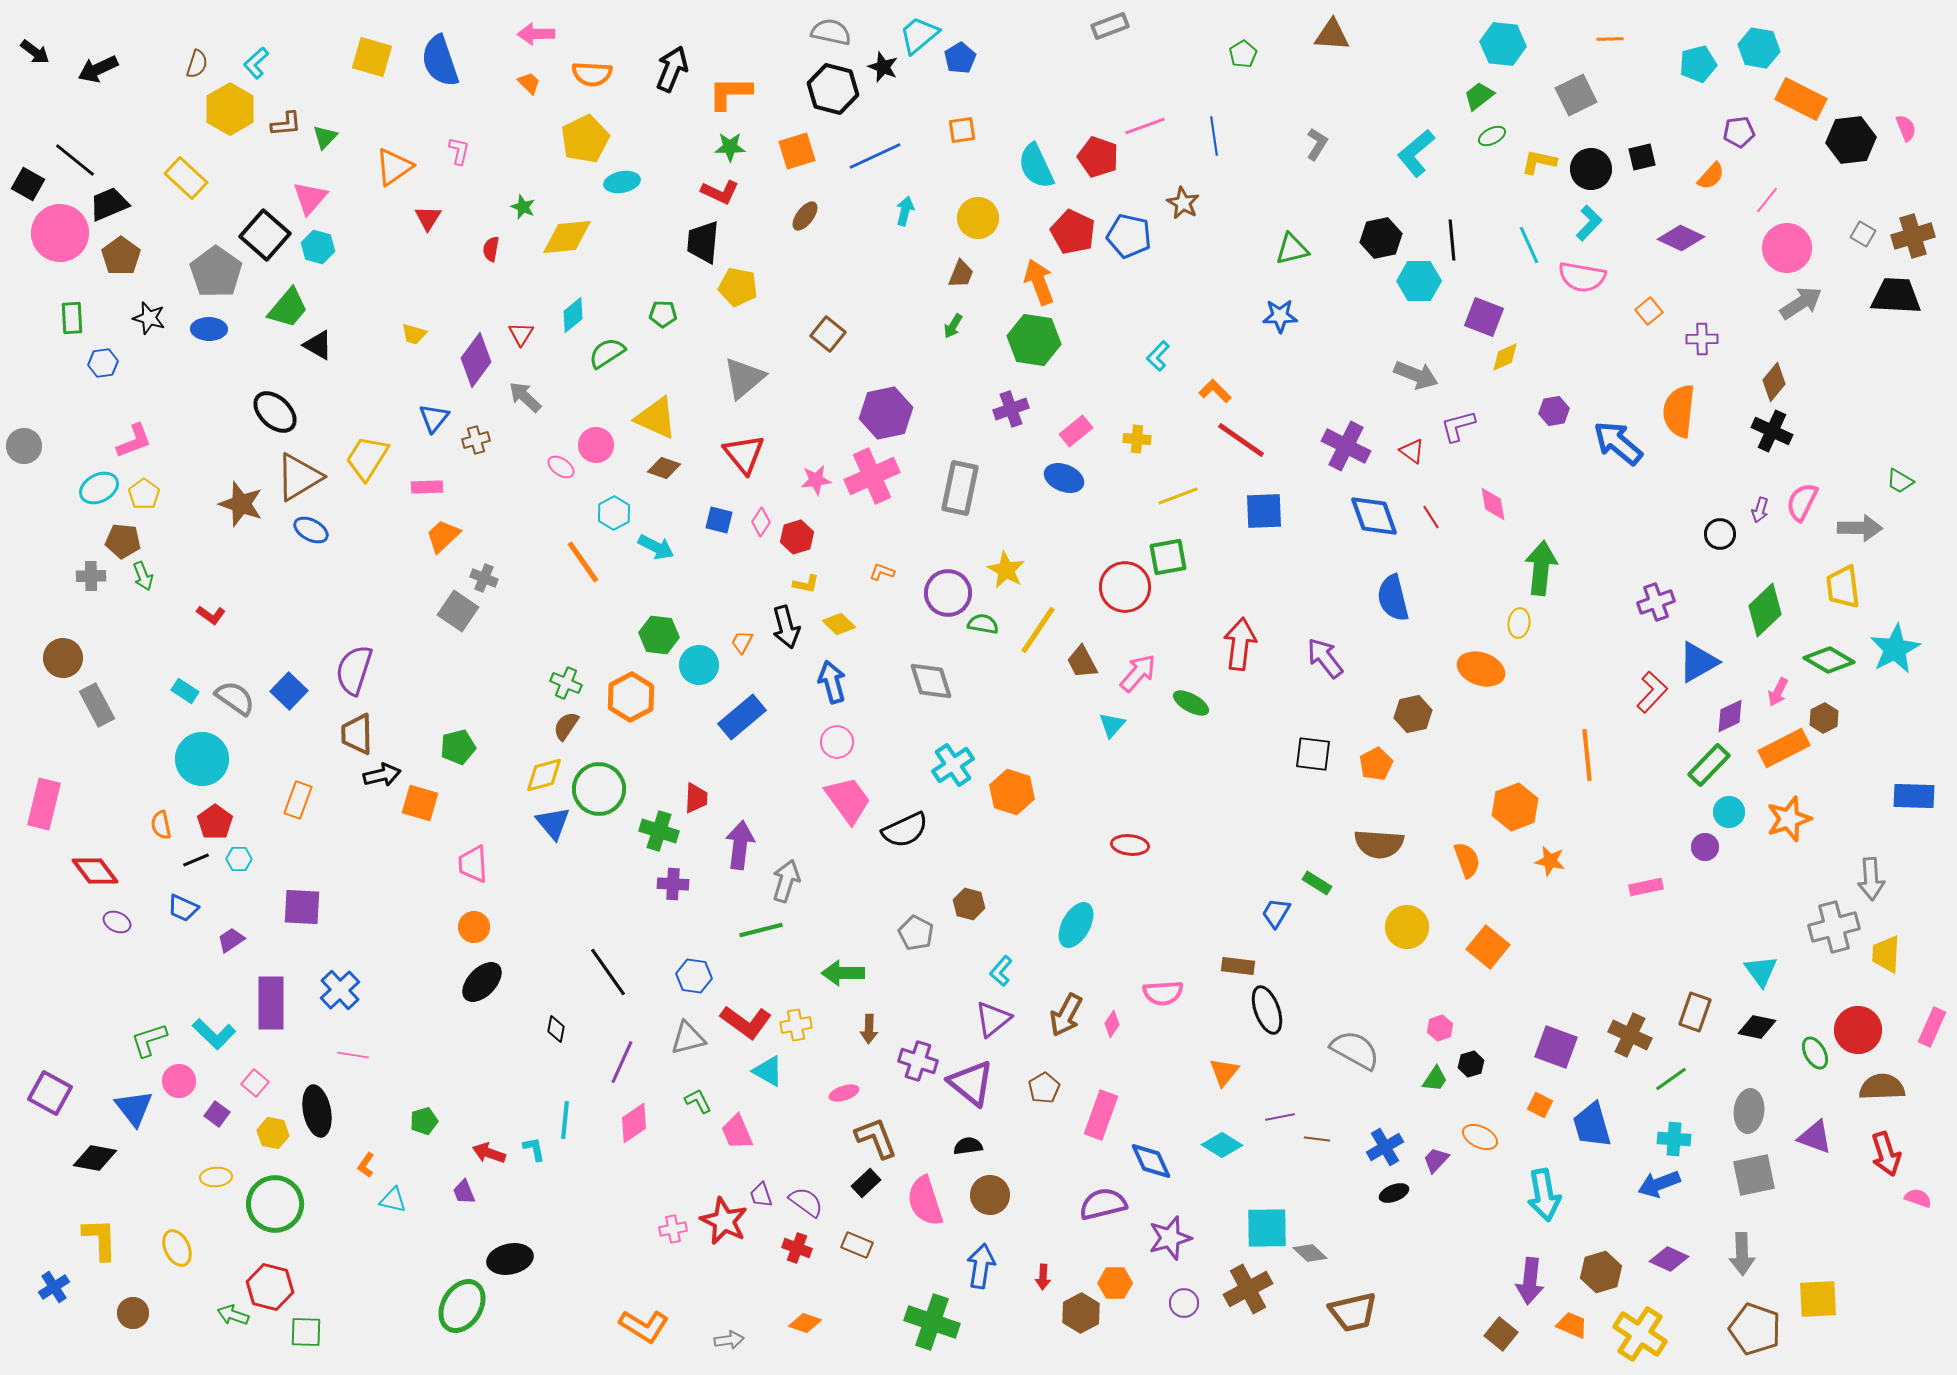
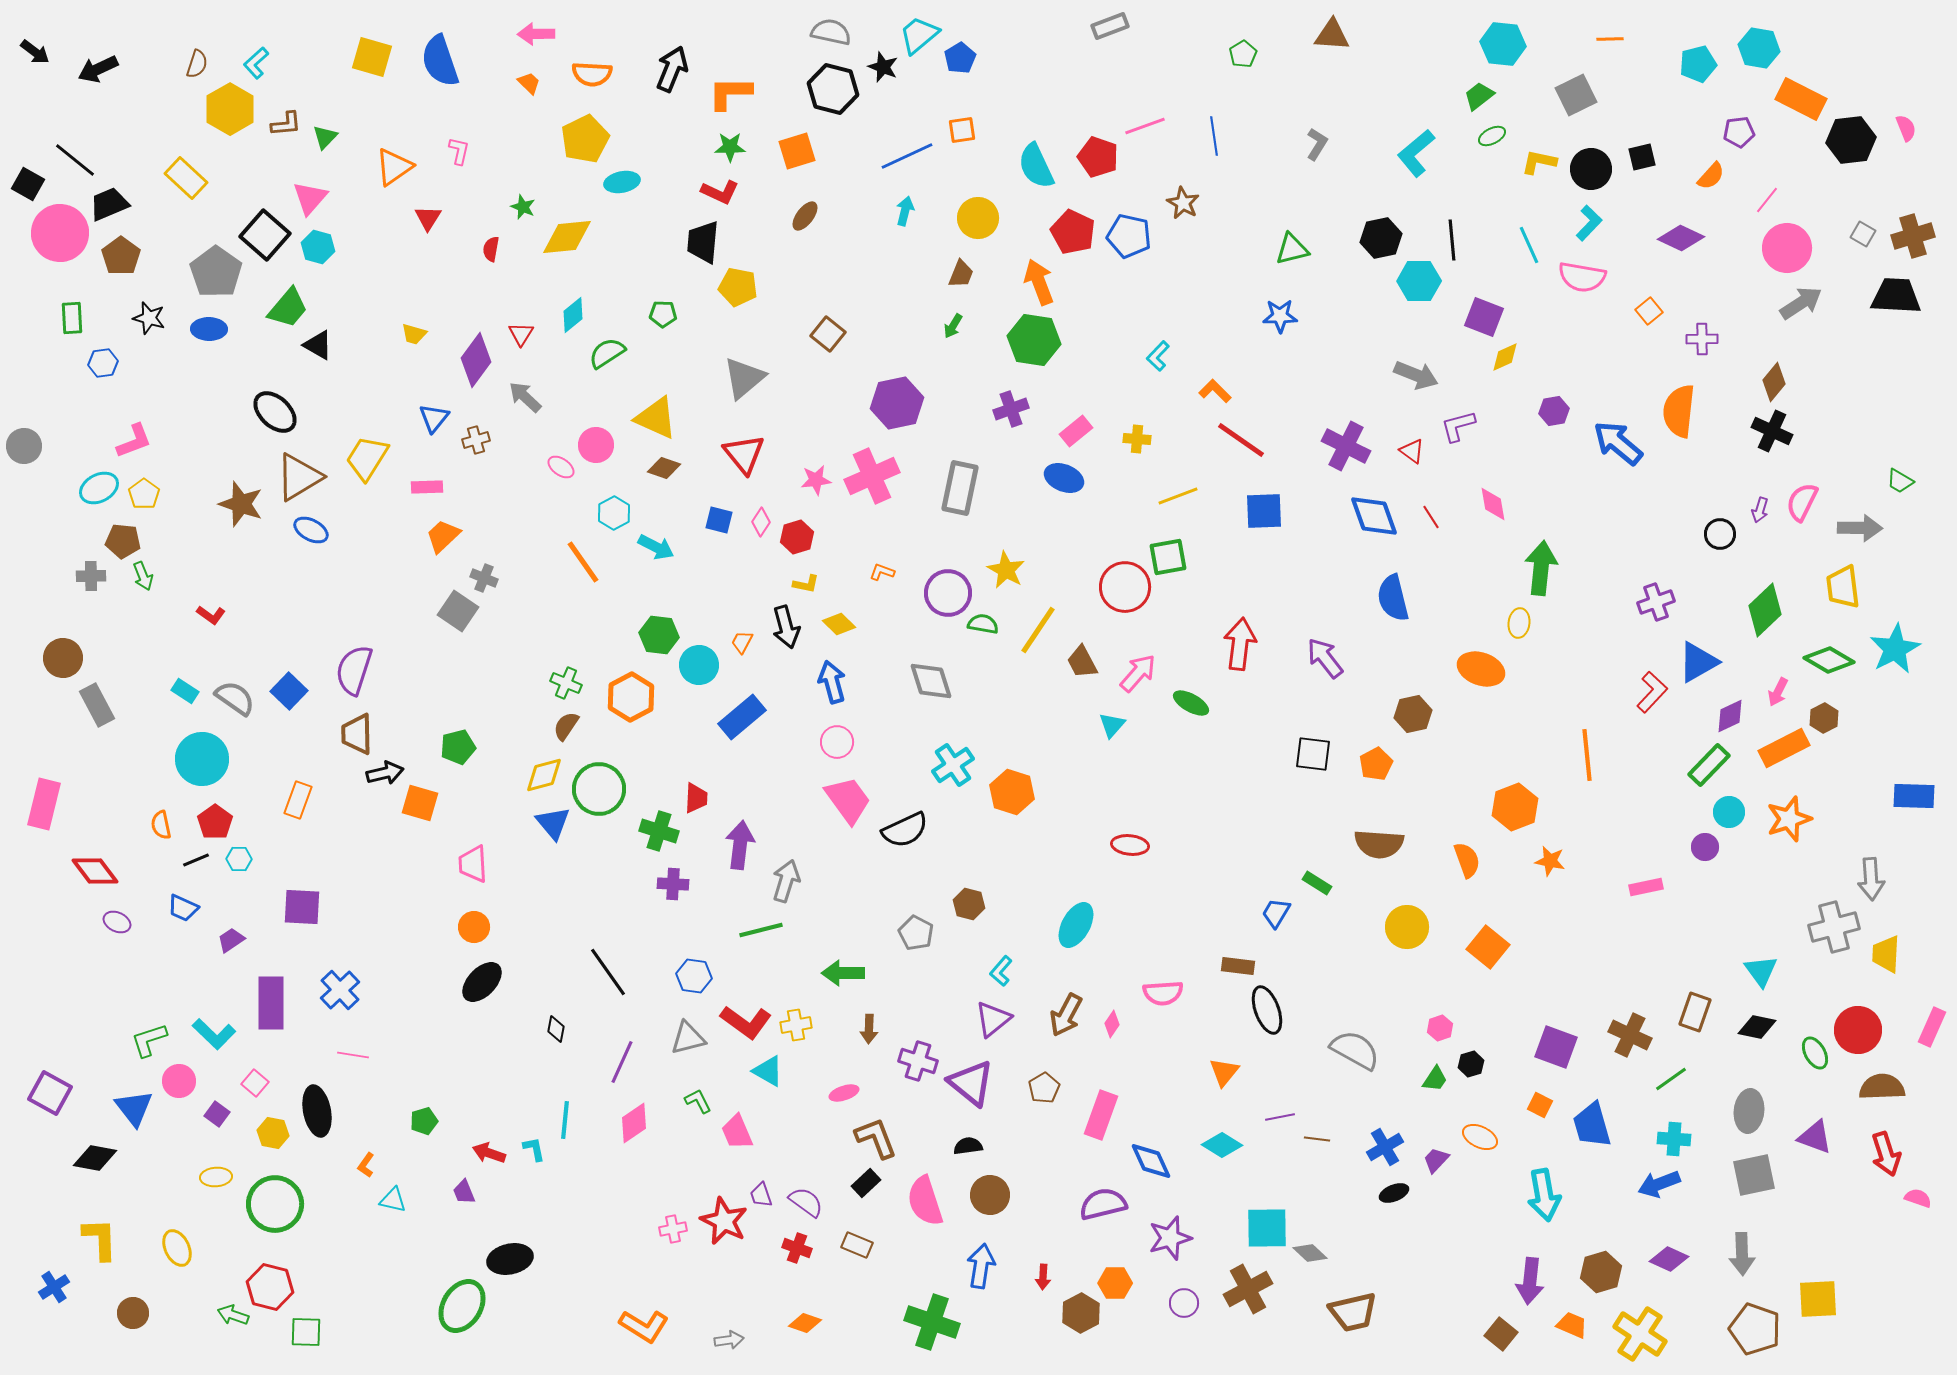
blue line at (875, 156): moved 32 px right
purple hexagon at (886, 413): moved 11 px right, 10 px up
black arrow at (382, 775): moved 3 px right, 2 px up
